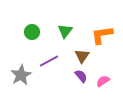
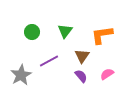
pink semicircle: moved 4 px right, 7 px up
